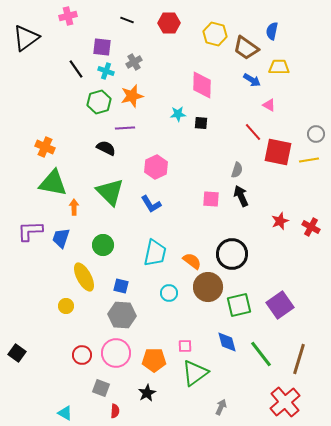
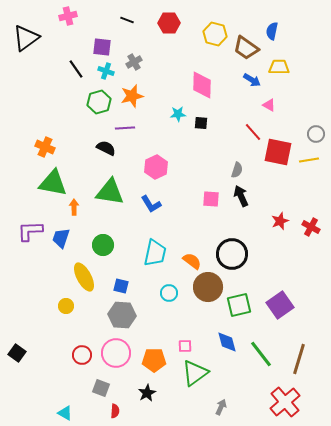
green triangle at (110, 192): rotated 36 degrees counterclockwise
